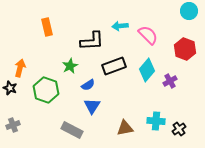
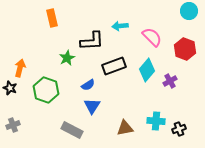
orange rectangle: moved 5 px right, 9 px up
pink semicircle: moved 4 px right, 2 px down
green star: moved 3 px left, 8 px up
black cross: rotated 16 degrees clockwise
